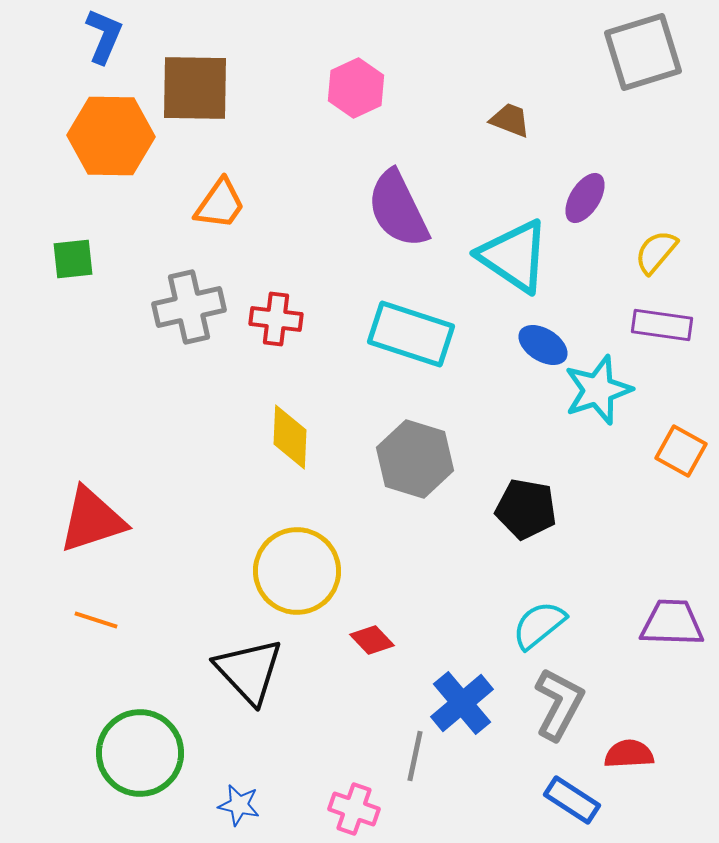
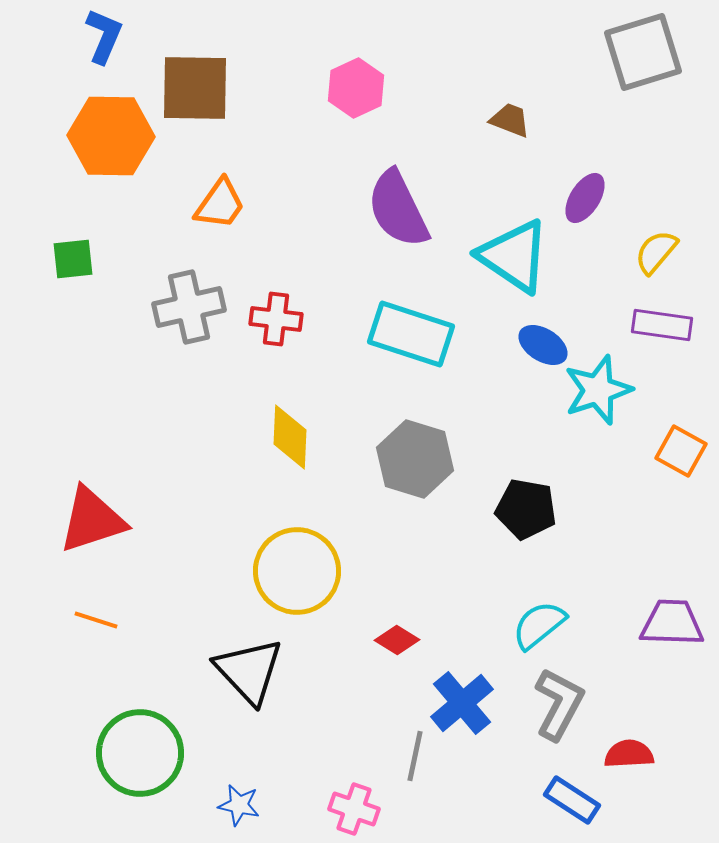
red diamond: moved 25 px right; rotated 15 degrees counterclockwise
